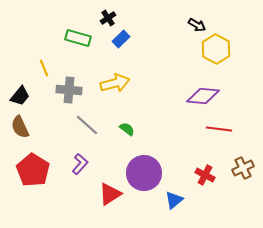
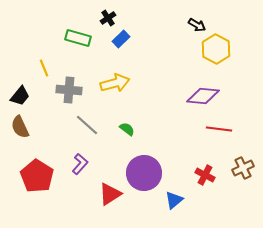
red pentagon: moved 4 px right, 6 px down
